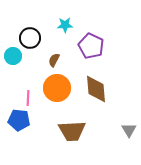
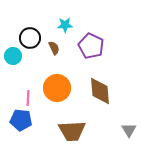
brown semicircle: moved 12 px up; rotated 128 degrees clockwise
brown diamond: moved 4 px right, 2 px down
blue pentagon: moved 2 px right
